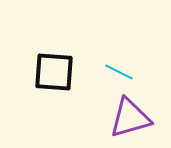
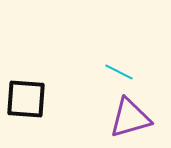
black square: moved 28 px left, 27 px down
